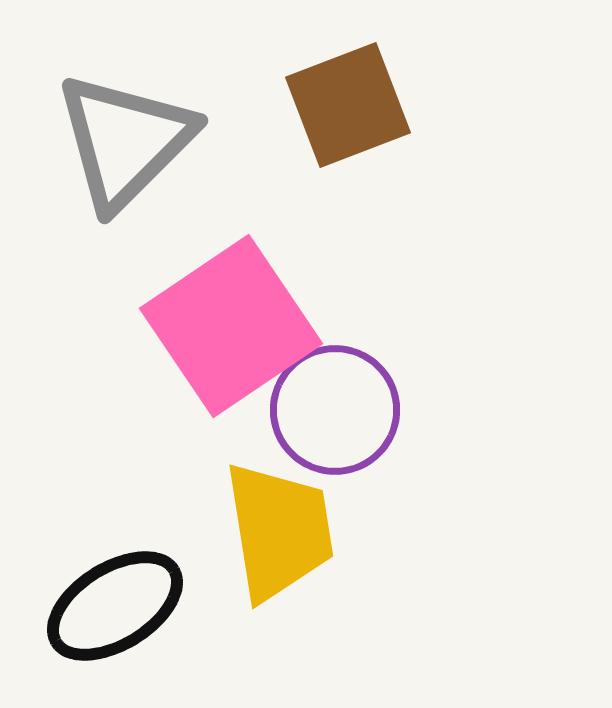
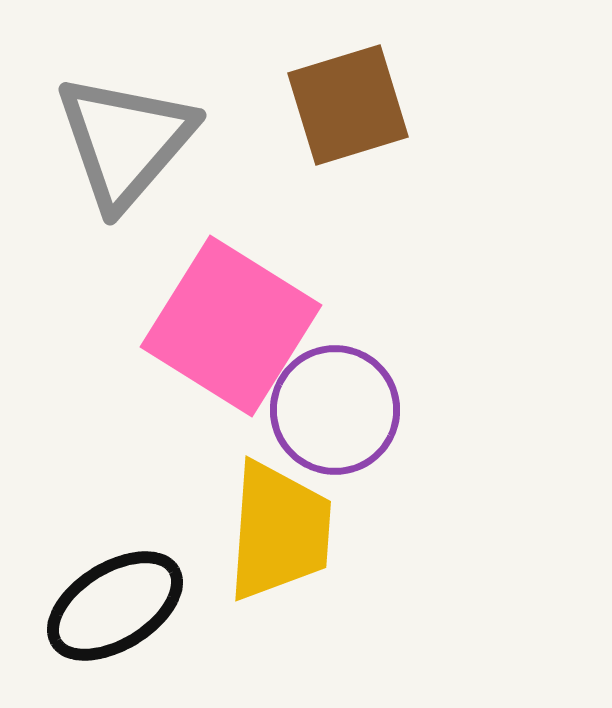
brown square: rotated 4 degrees clockwise
gray triangle: rotated 4 degrees counterclockwise
pink square: rotated 24 degrees counterclockwise
yellow trapezoid: rotated 13 degrees clockwise
